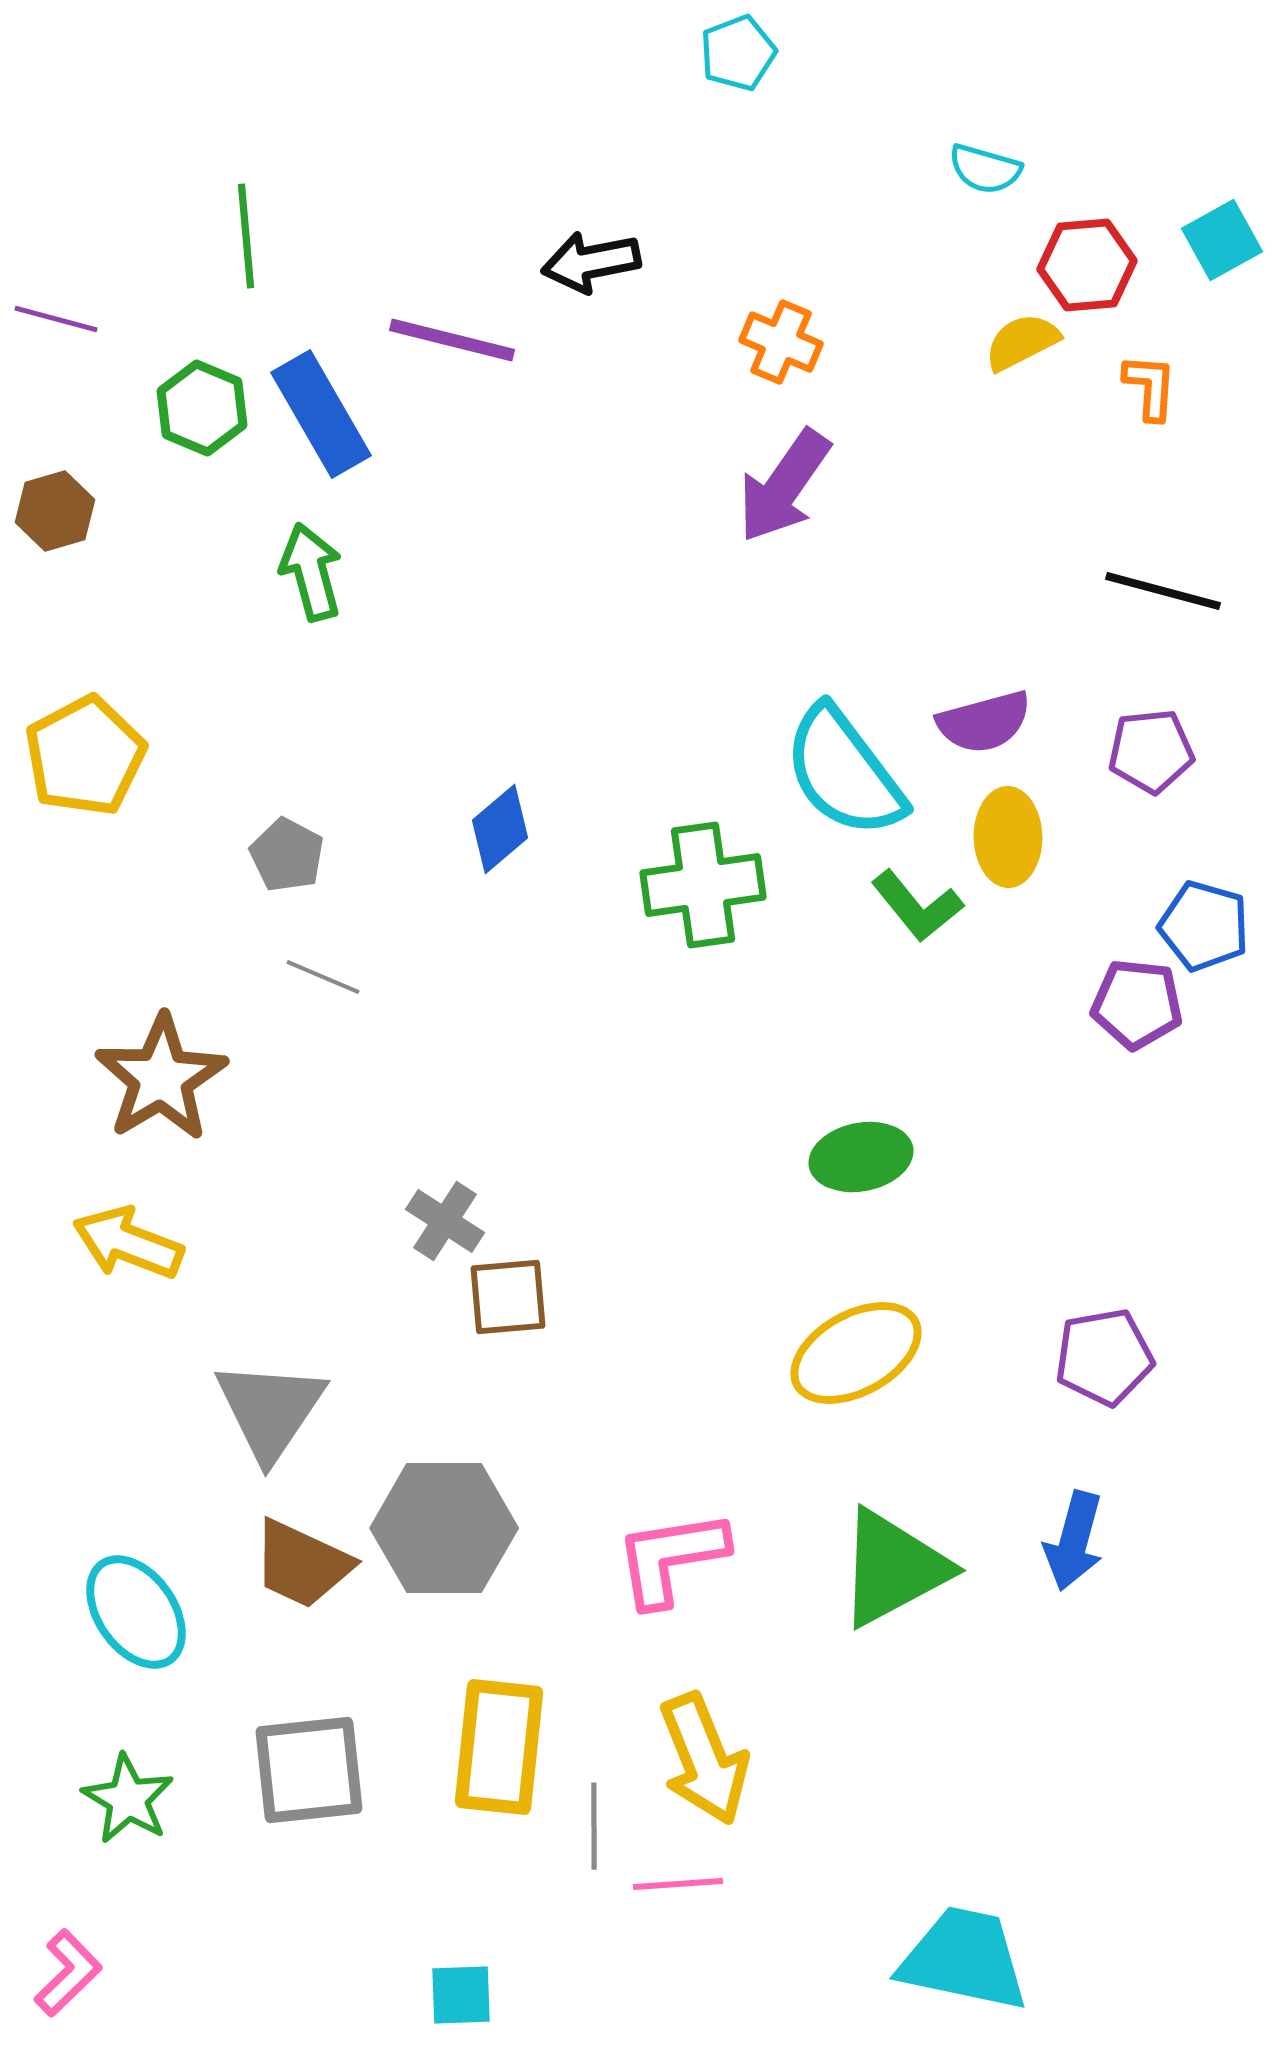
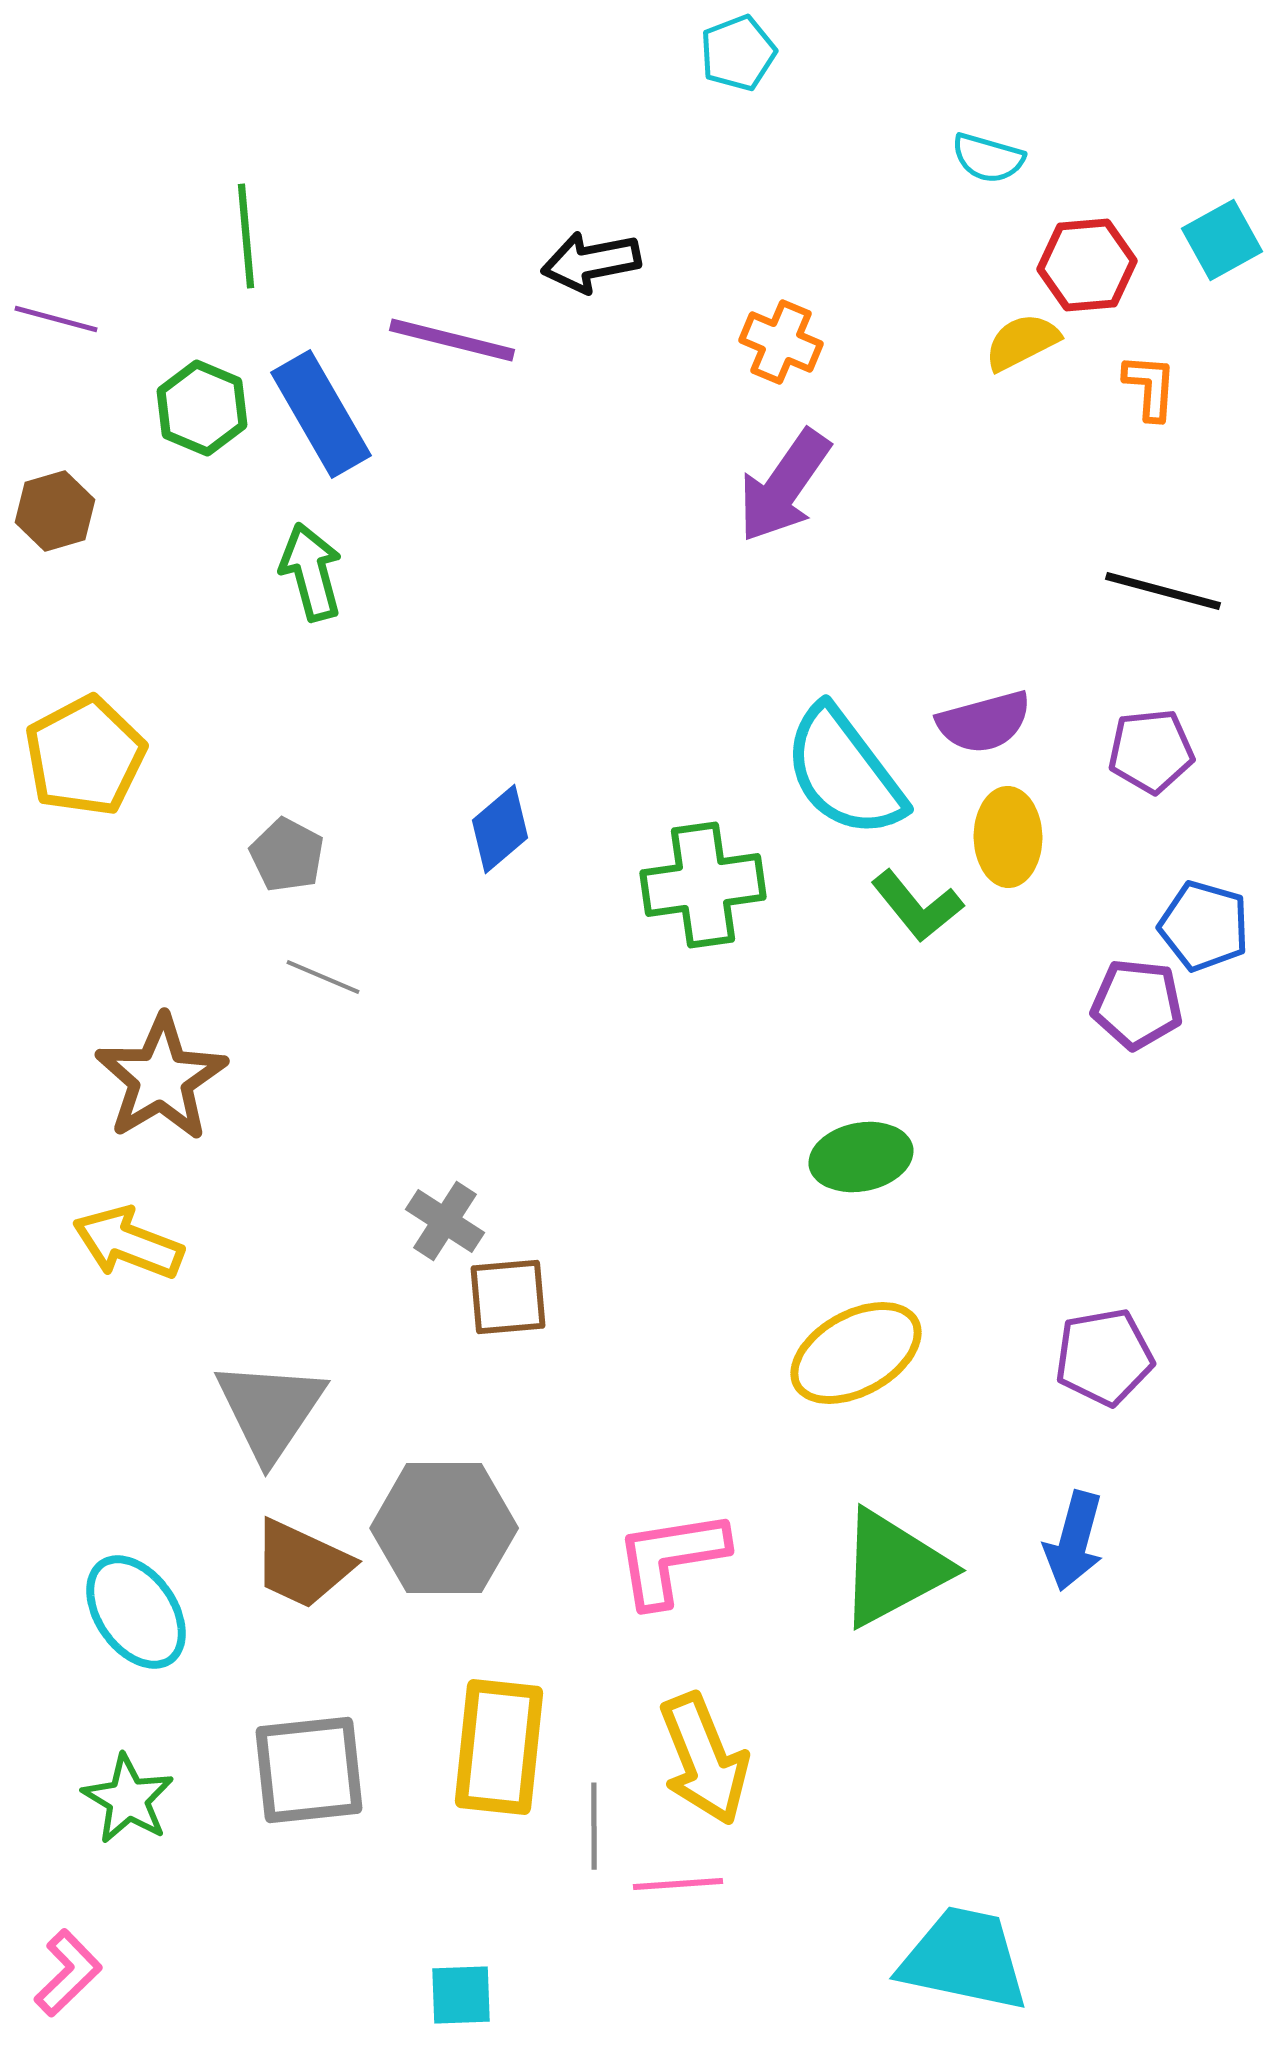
cyan semicircle at (985, 169): moved 3 px right, 11 px up
